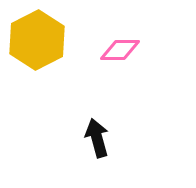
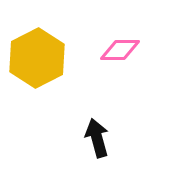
yellow hexagon: moved 18 px down
